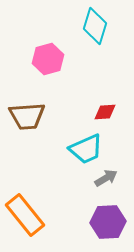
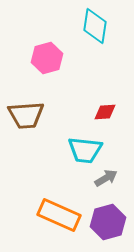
cyan diamond: rotated 9 degrees counterclockwise
pink hexagon: moved 1 px left, 1 px up
brown trapezoid: moved 1 px left, 1 px up
cyan trapezoid: moved 1 px left, 1 px down; rotated 30 degrees clockwise
orange rectangle: moved 34 px right; rotated 27 degrees counterclockwise
purple hexagon: rotated 12 degrees counterclockwise
